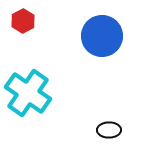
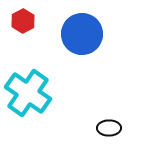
blue circle: moved 20 px left, 2 px up
black ellipse: moved 2 px up
